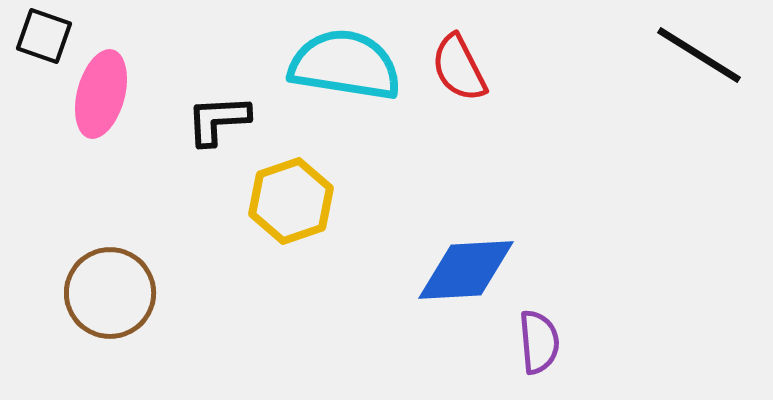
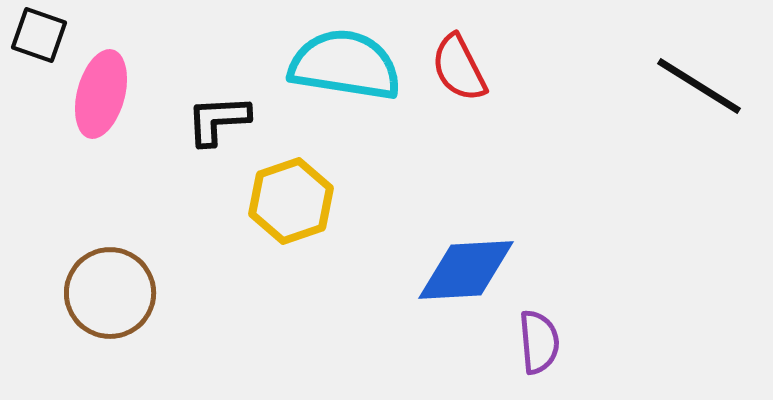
black square: moved 5 px left, 1 px up
black line: moved 31 px down
